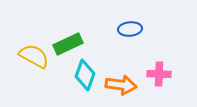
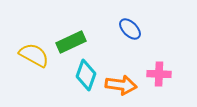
blue ellipse: rotated 50 degrees clockwise
green rectangle: moved 3 px right, 2 px up
yellow semicircle: moved 1 px up
cyan diamond: moved 1 px right
